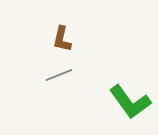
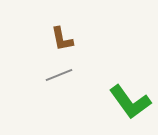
brown L-shape: rotated 24 degrees counterclockwise
